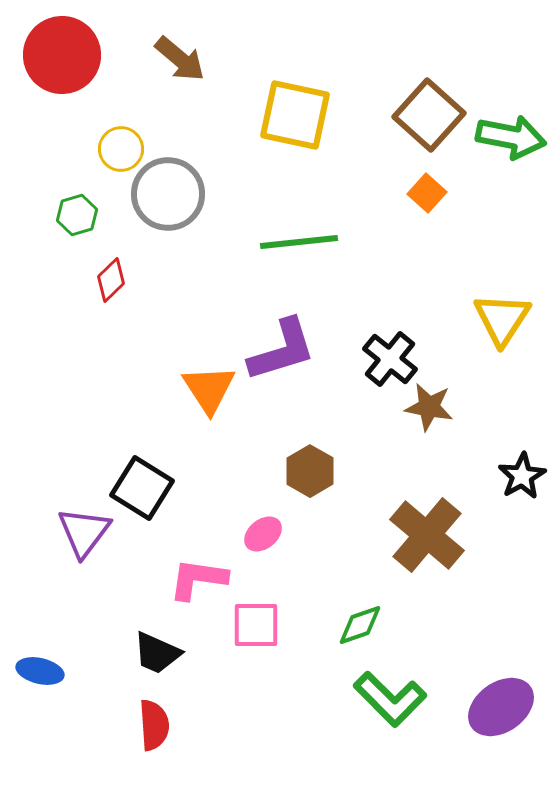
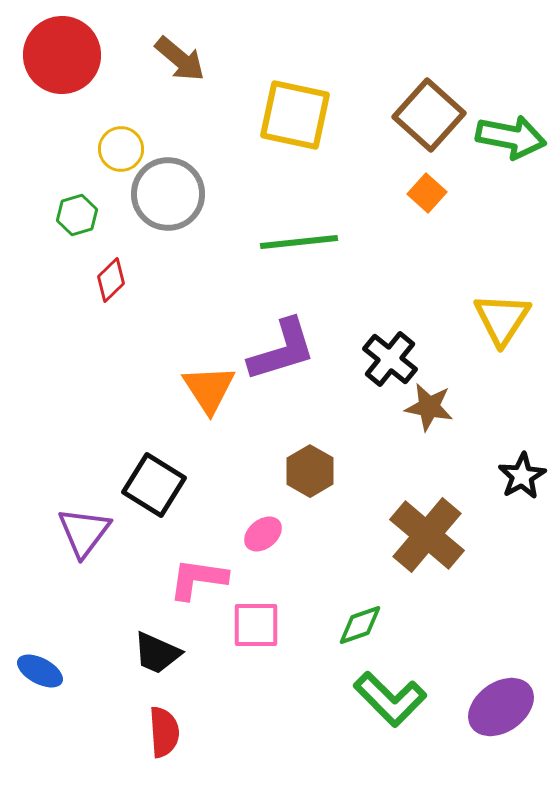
black square: moved 12 px right, 3 px up
blue ellipse: rotated 15 degrees clockwise
red semicircle: moved 10 px right, 7 px down
